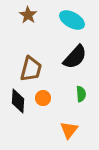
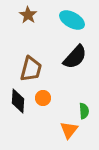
green semicircle: moved 3 px right, 17 px down
